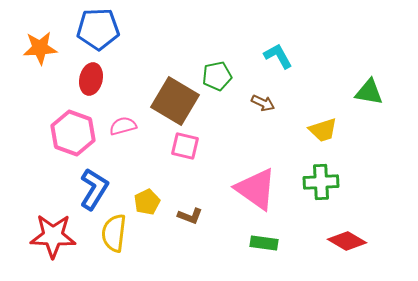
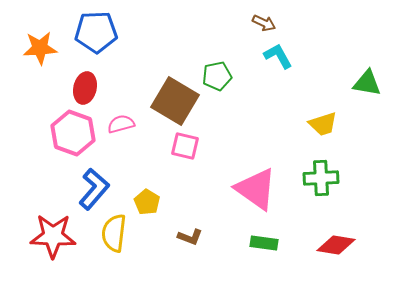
blue pentagon: moved 2 px left, 3 px down
red ellipse: moved 6 px left, 9 px down
green triangle: moved 2 px left, 9 px up
brown arrow: moved 1 px right, 80 px up
pink semicircle: moved 2 px left, 2 px up
yellow trapezoid: moved 6 px up
green cross: moved 4 px up
blue L-shape: rotated 9 degrees clockwise
yellow pentagon: rotated 15 degrees counterclockwise
brown L-shape: moved 21 px down
red diamond: moved 11 px left, 4 px down; rotated 21 degrees counterclockwise
